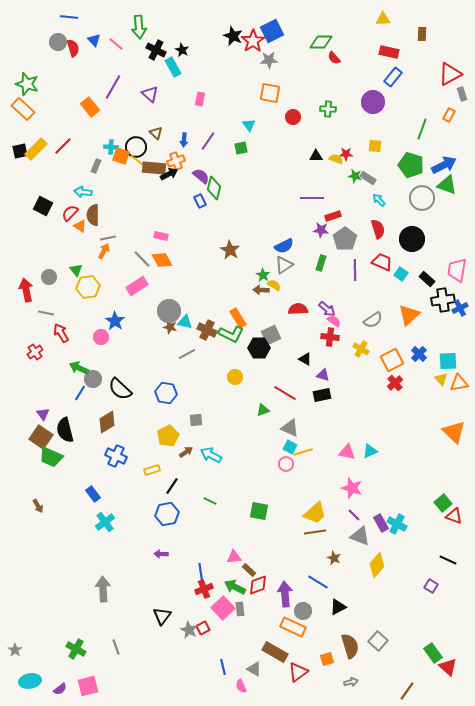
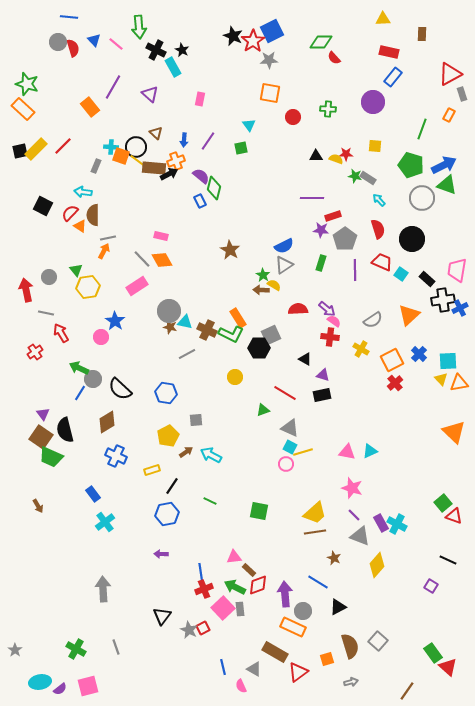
cyan ellipse at (30, 681): moved 10 px right, 1 px down
